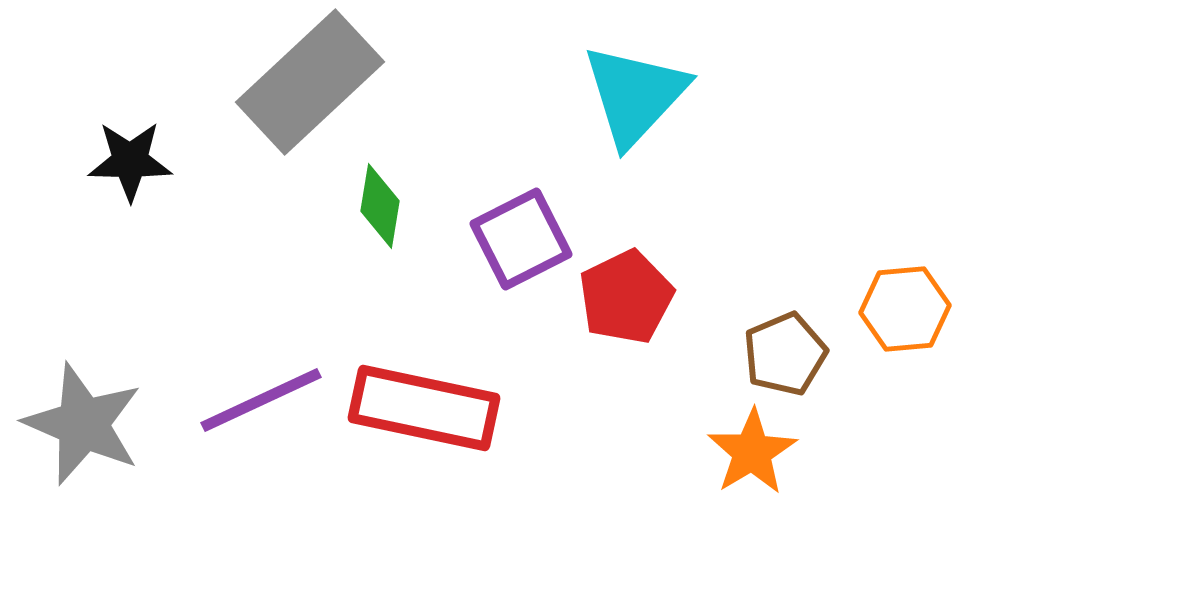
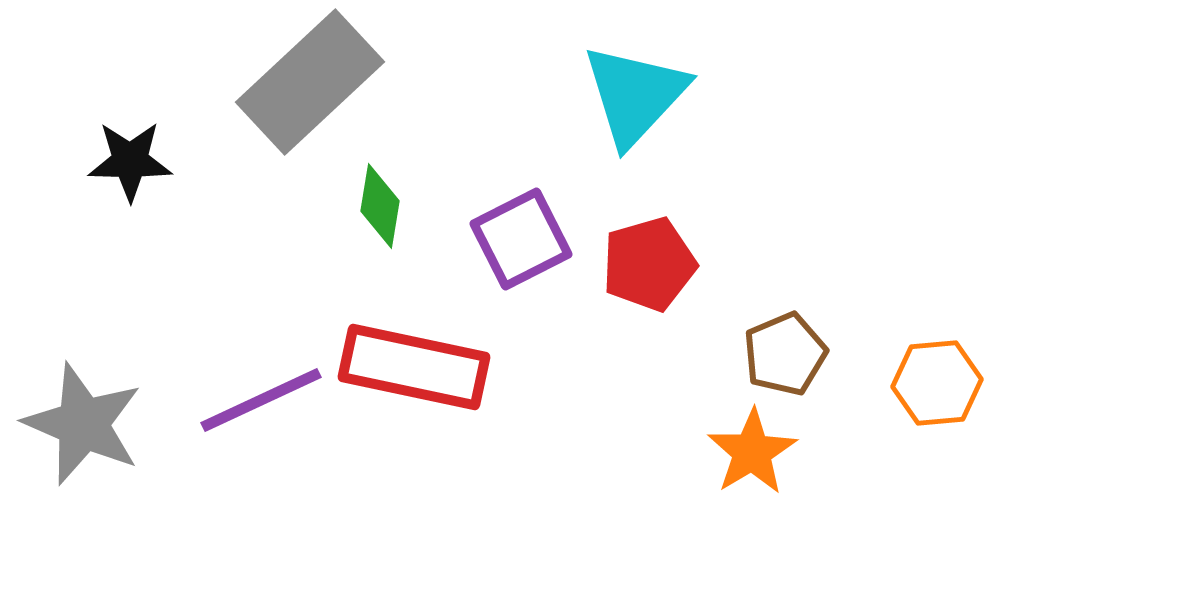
red pentagon: moved 23 px right, 33 px up; rotated 10 degrees clockwise
orange hexagon: moved 32 px right, 74 px down
red rectangle: moved 10 px left, 41 px up
